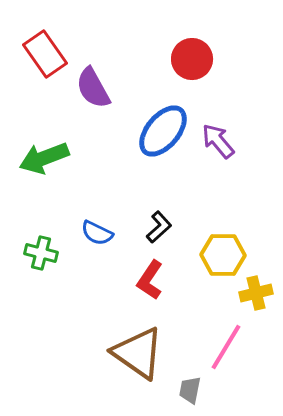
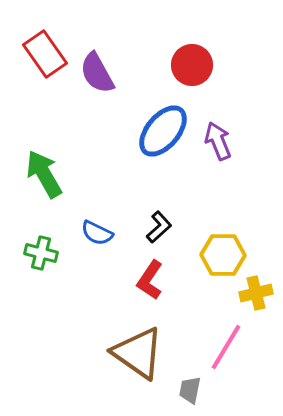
red circle: moved 6 px down
purple semicircle: moved 4 px right, 15 px up
purple arrow: rotated 18 degrees clockwise
green arrow: moved 16 px down; rotated 81 degrees clockwise
